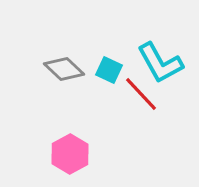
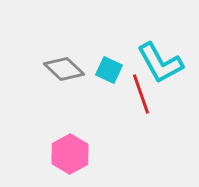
red line: rotated 24 degrees clockwise
